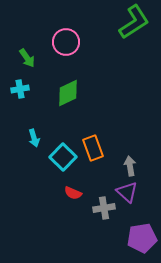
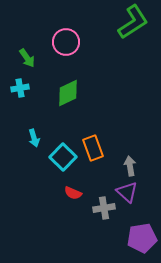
green L-shape: moved 1 px left
cyan cross: moved 1 px up
